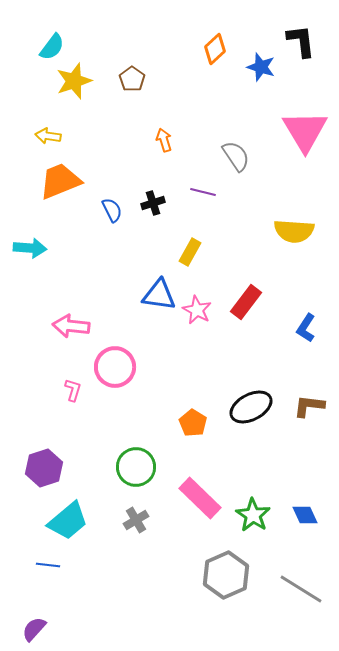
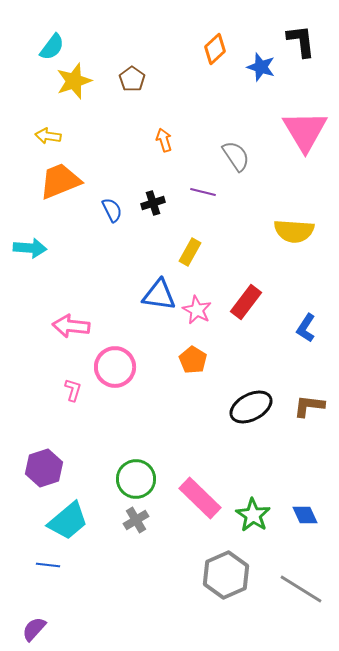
orange pentagon: moved 63 px up
green circle: moved 12 px down
